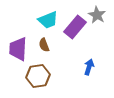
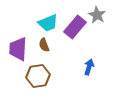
cyan trapezoid: moved 3 px down
